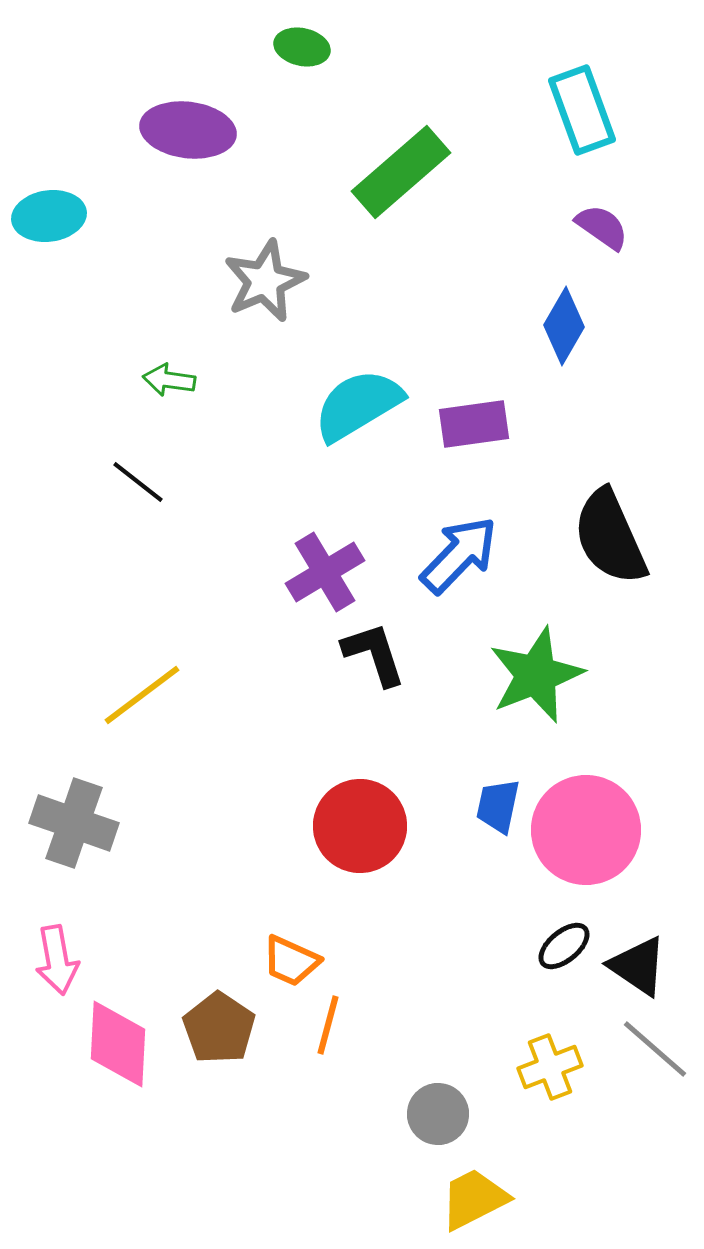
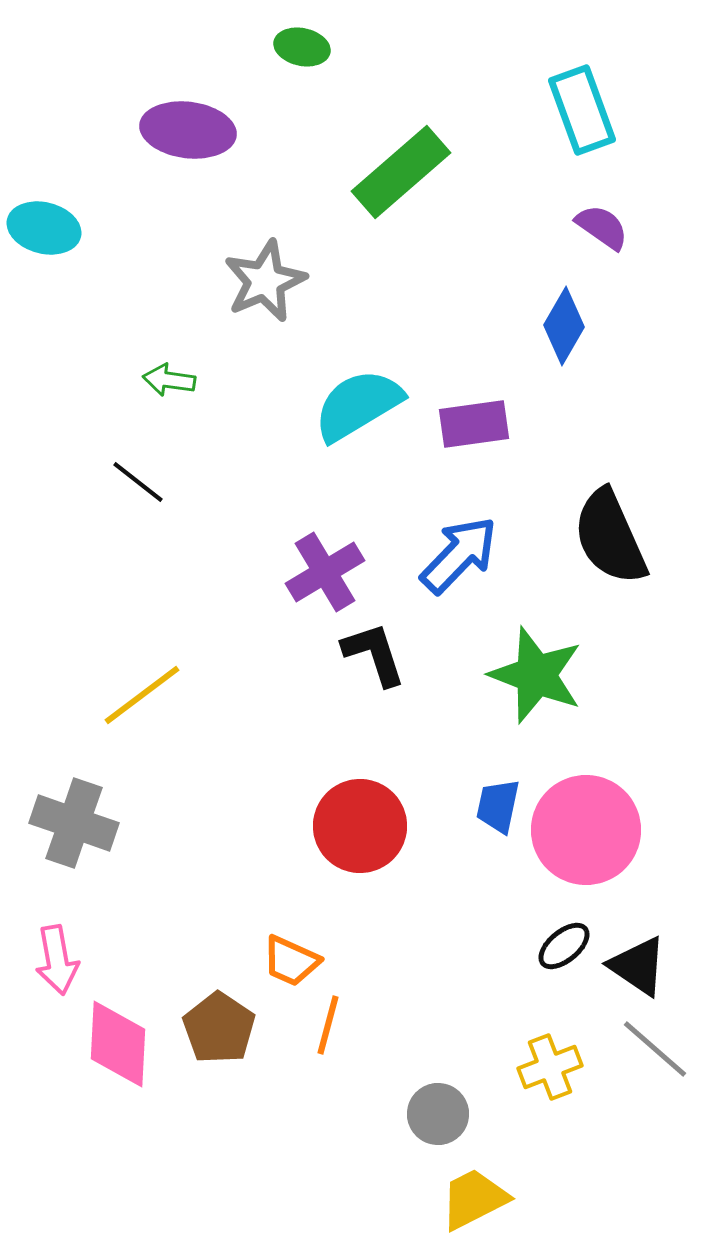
cyan ellipse: moved 5 px left, 12 px down; rotated 22 degrees clockwise
green star: rotated 30 degrees counterclockwise
